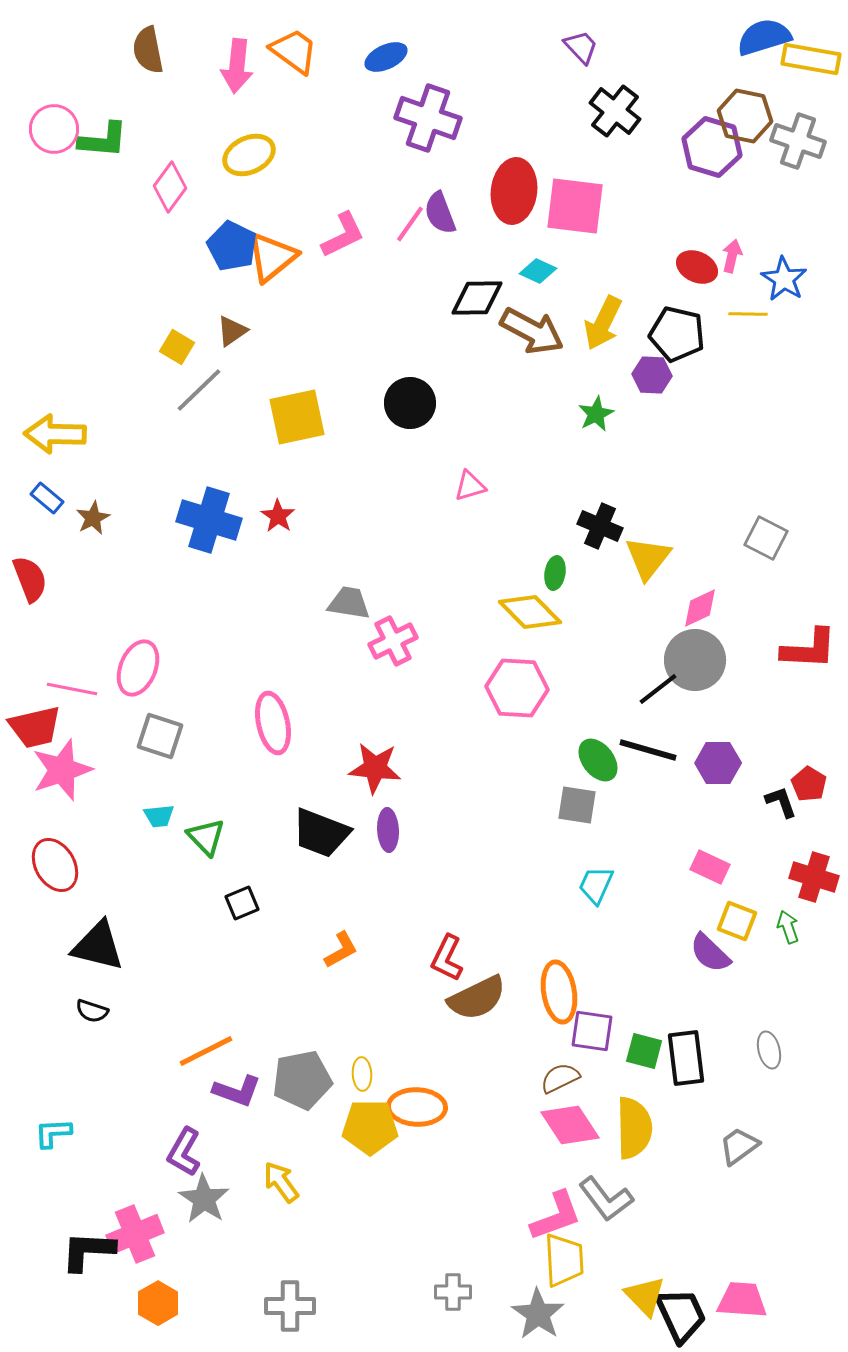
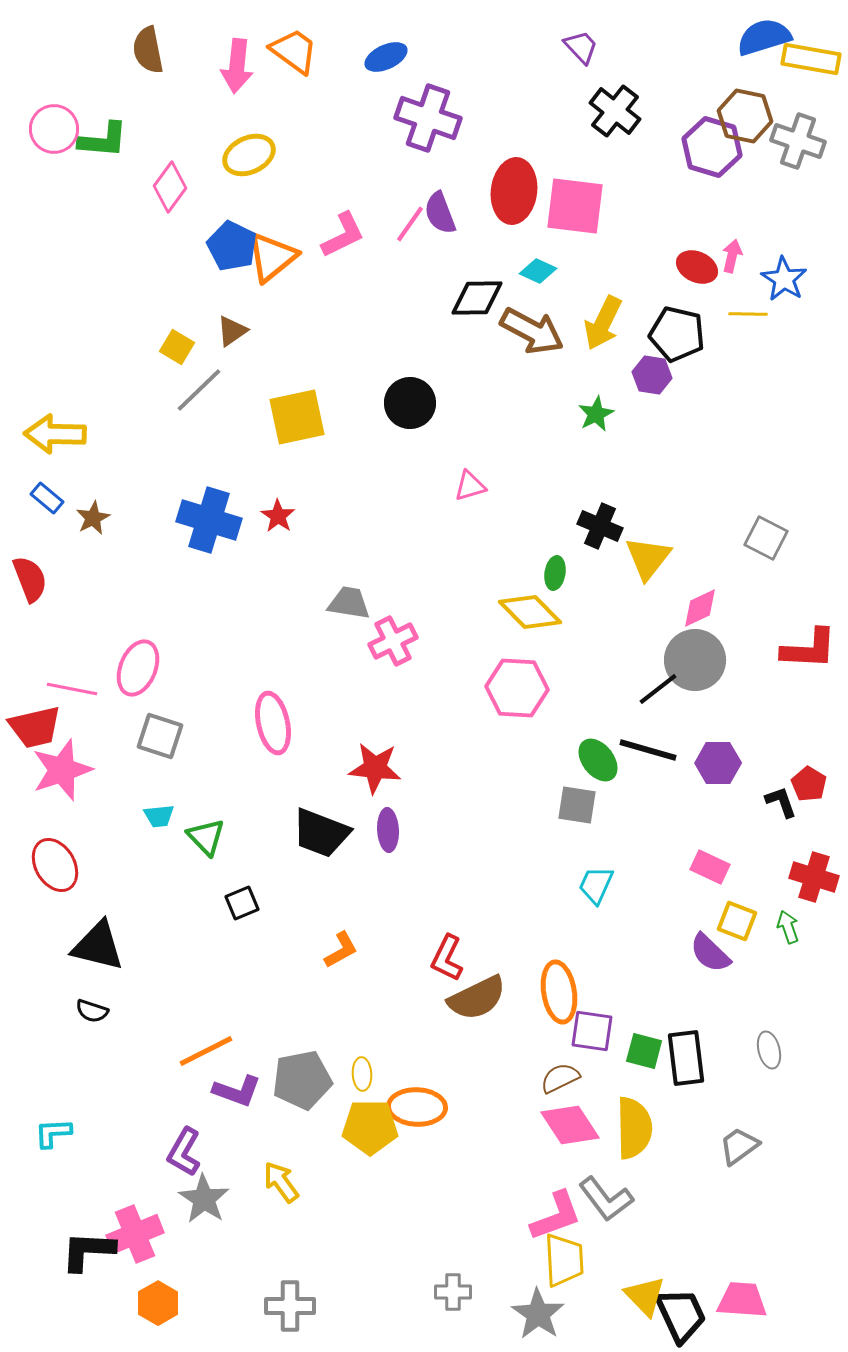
purple hexagon at (652, 375): rotated 6 degrees clockwise
